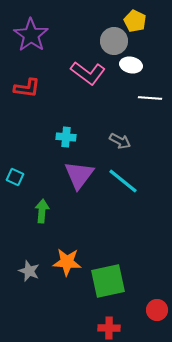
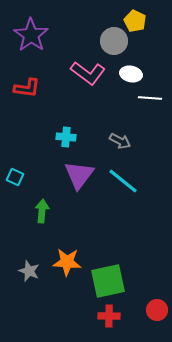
white ellipse: moved 9 px down
red cross: moved 12 px up
